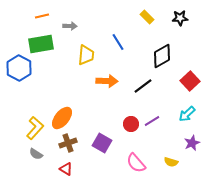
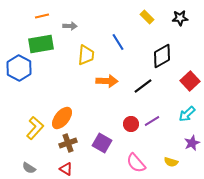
gray semicircle: moved 7 px left, 14 px down
